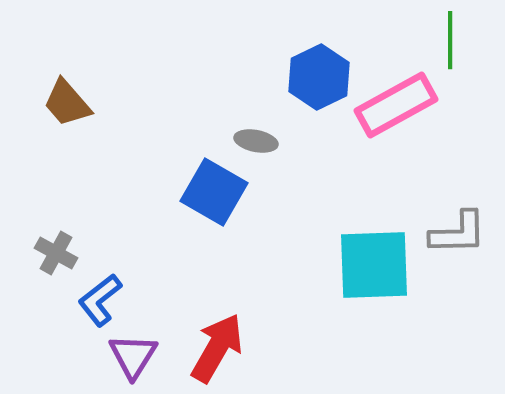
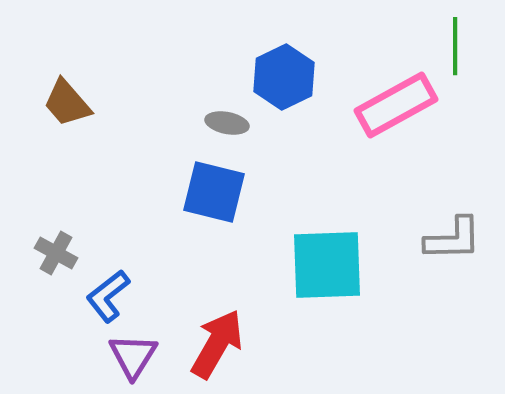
green line: moved 5 px right, 6 px down
blue hexagon: moved 35 px left
gray ellipse: moved 29 px left, 18 px up
blue square: rotated 16 degrees counterclockwise
gray L-shape: moved 5 px left, 6 px down
cyan square: moved 47 px left
blue L-shape: moved 8 px right, 4 px up
red arrow: moved 4 px up
